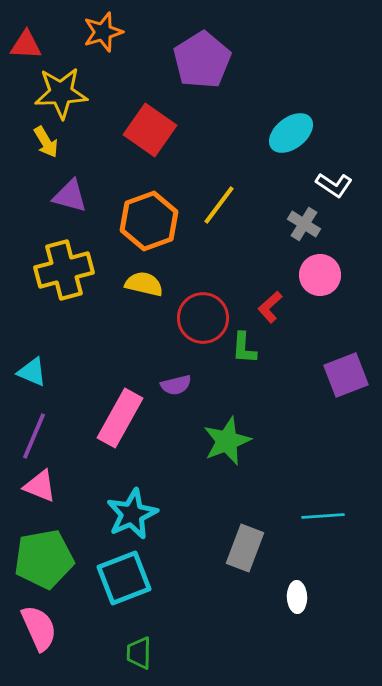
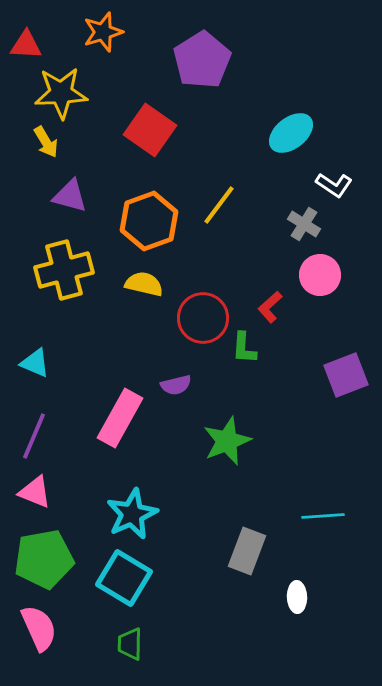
cyan triangle: moved 3 px right, 9 px up
pink triangle: moved 5 px left, 6 px down
gray rectangle: moved 2 px right, 3 px down
cyan square: rotated 38 degrees counterclockwise
green trapezoid: moved 9 px left, 9 px up
